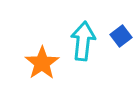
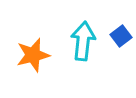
orange star: moved 9 px left, 8 px up; rotated 20 degrees clockwise
